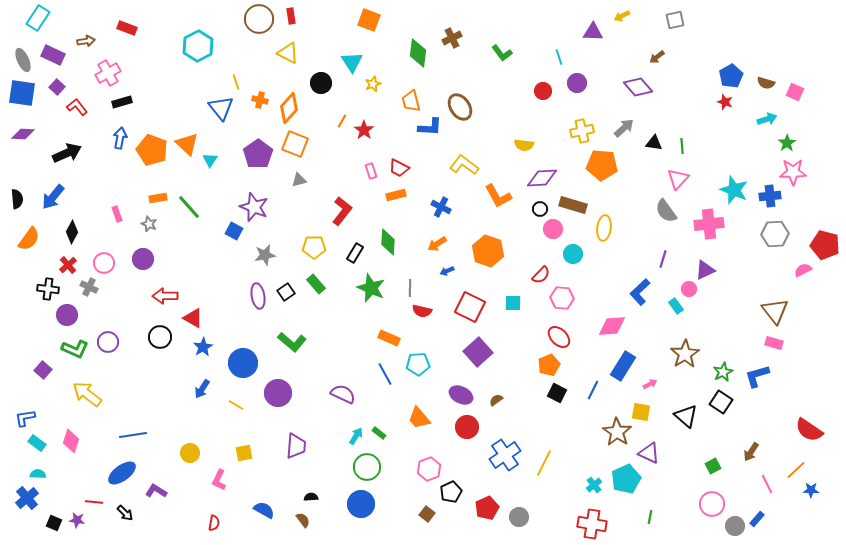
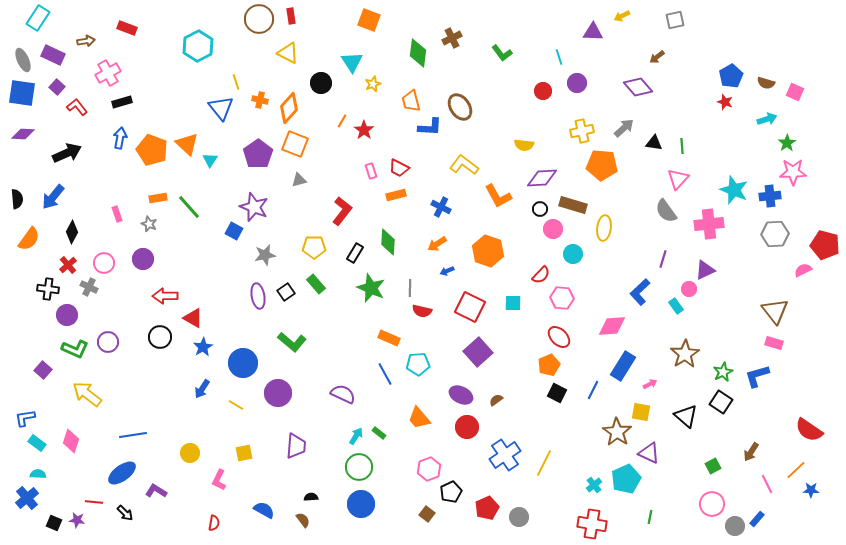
green circle at (367, 467): moved 8 px left
